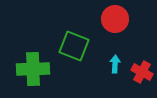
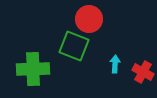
red circle: moved 26 px left
red cross: moved 1 px right
